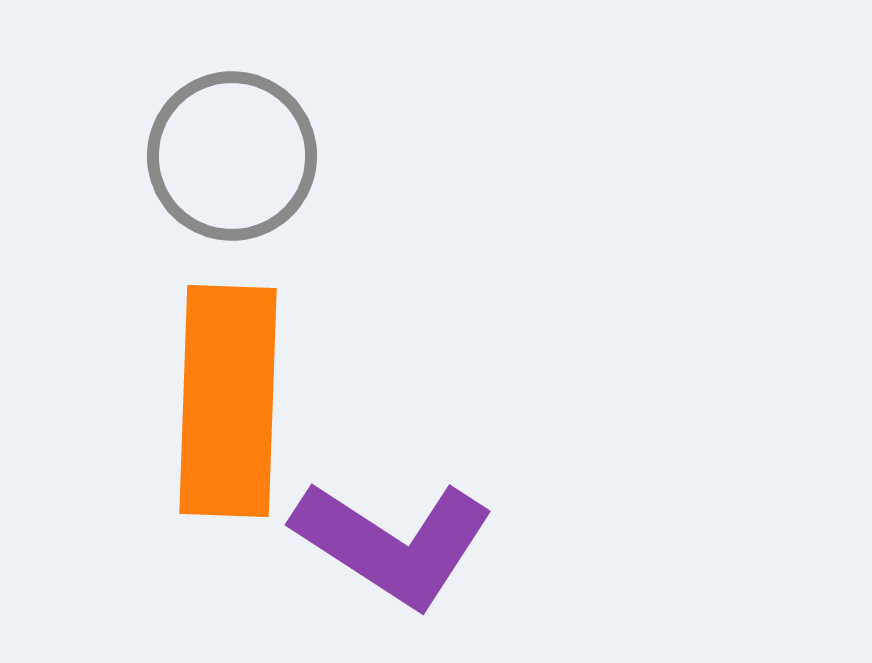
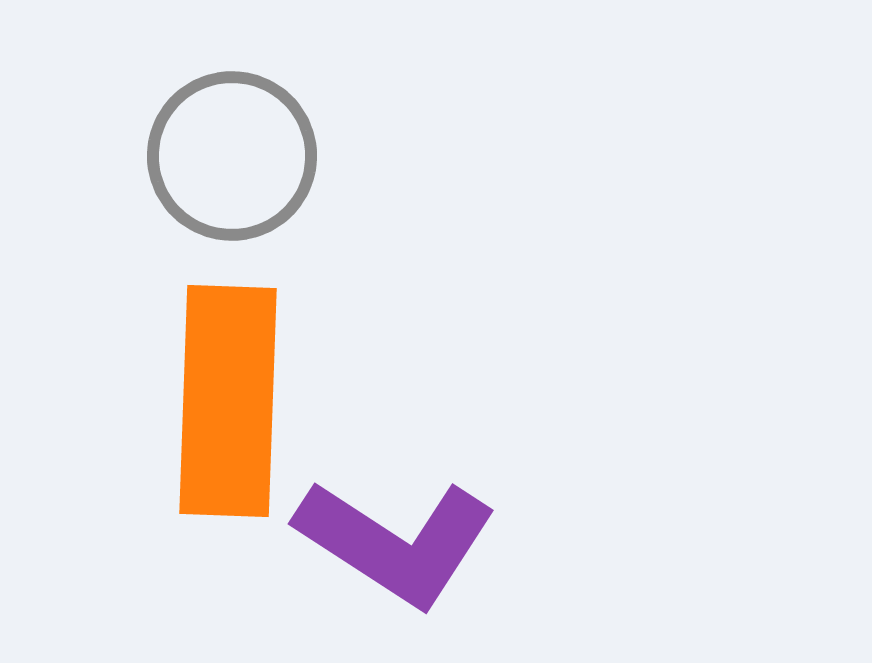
purple L-shape: moved 3 px right, 1 px up
